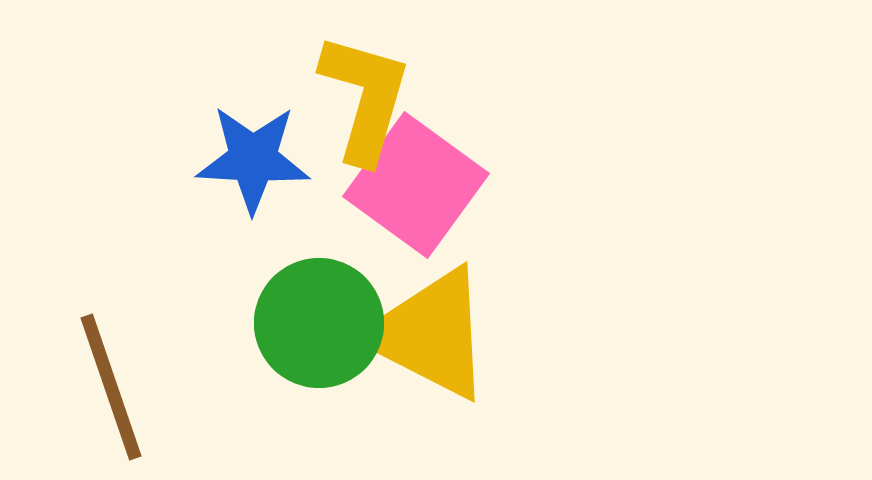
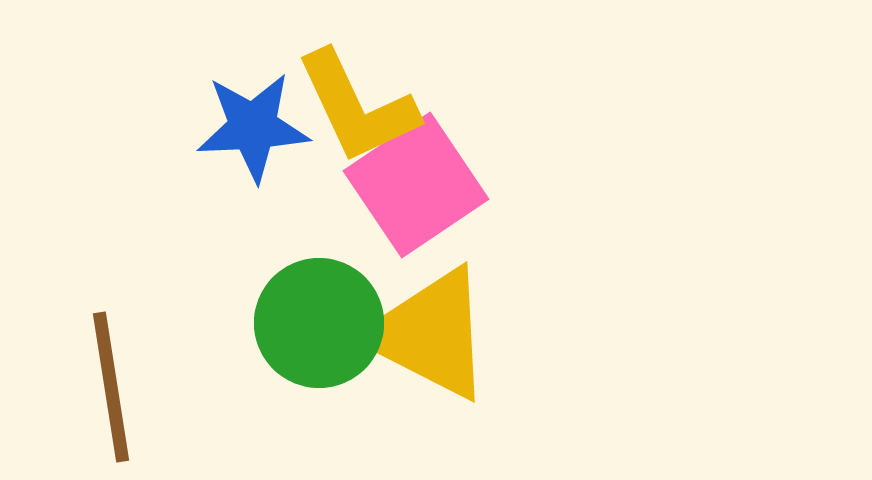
yellow L-shape: moved 8 px left, 9 px down; rotated 139 degrees clockwise
blue star: moved 32 px up; rotated 6 degrees counterclockwise
pink square: rotated 20 degrees clockwise
brown line: rotated 10 degrees clockwise
